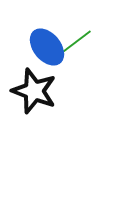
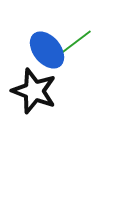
blue ellipse: moved 3 px down
